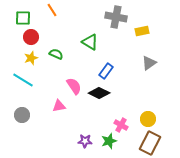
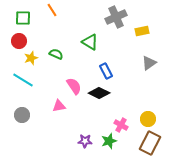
gray cross: rotated 35 degrees counterclockwise
red circle: moved 12 px left, 4 px down
blue rectangle: rotated 63 degrees counterclockwise
